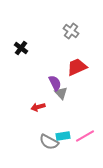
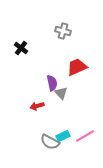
gray cross: moved 8 px left; rotated 21 degrees counterclockwise
purple semicircle: moved 3 px left; rotated 14 degrees clockwise
red arrow: moved 1 px left, 1 px up
cyan rectangle: rotated 16 degrees counterclockwise
gray semicircle: moved 1 px right
